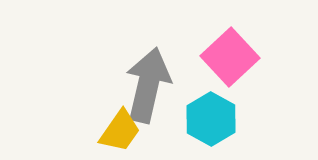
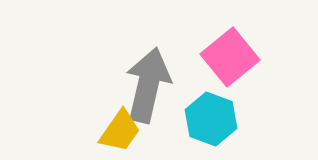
pink square: rotated 4 degrees clockwise
cyan hexagon: rotated 9 degrees counterclockwise
